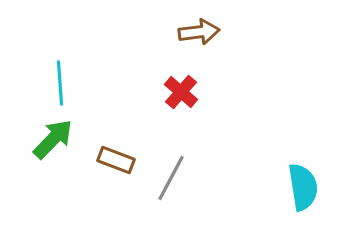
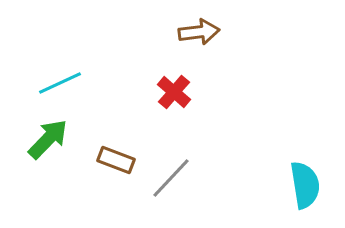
cyan line: rotated 69 degrees clockwise
red cross: moved 7 px left
green arrow: moved 5 px left
gray line: rotated 15 degrees clockwise
cyan semicircle: moved 2 px right, 2 px up
